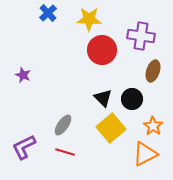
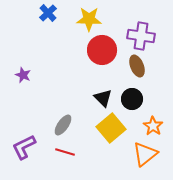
brown ellipse: moved 16 px left, 5 px up; rotated 40 degrees counterclockwise
orange triangle: rotated 12 degrees counterclockwise
